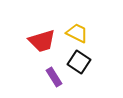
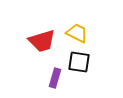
black square: rotated 25 degrees counterclockwise
purple rectangle: moved 1 px right, 1 px down; rotated 48 degrees clockwise
